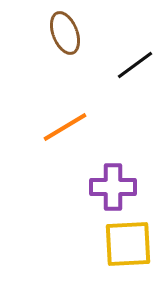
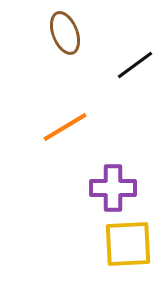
purple cross: moved 1 px down
